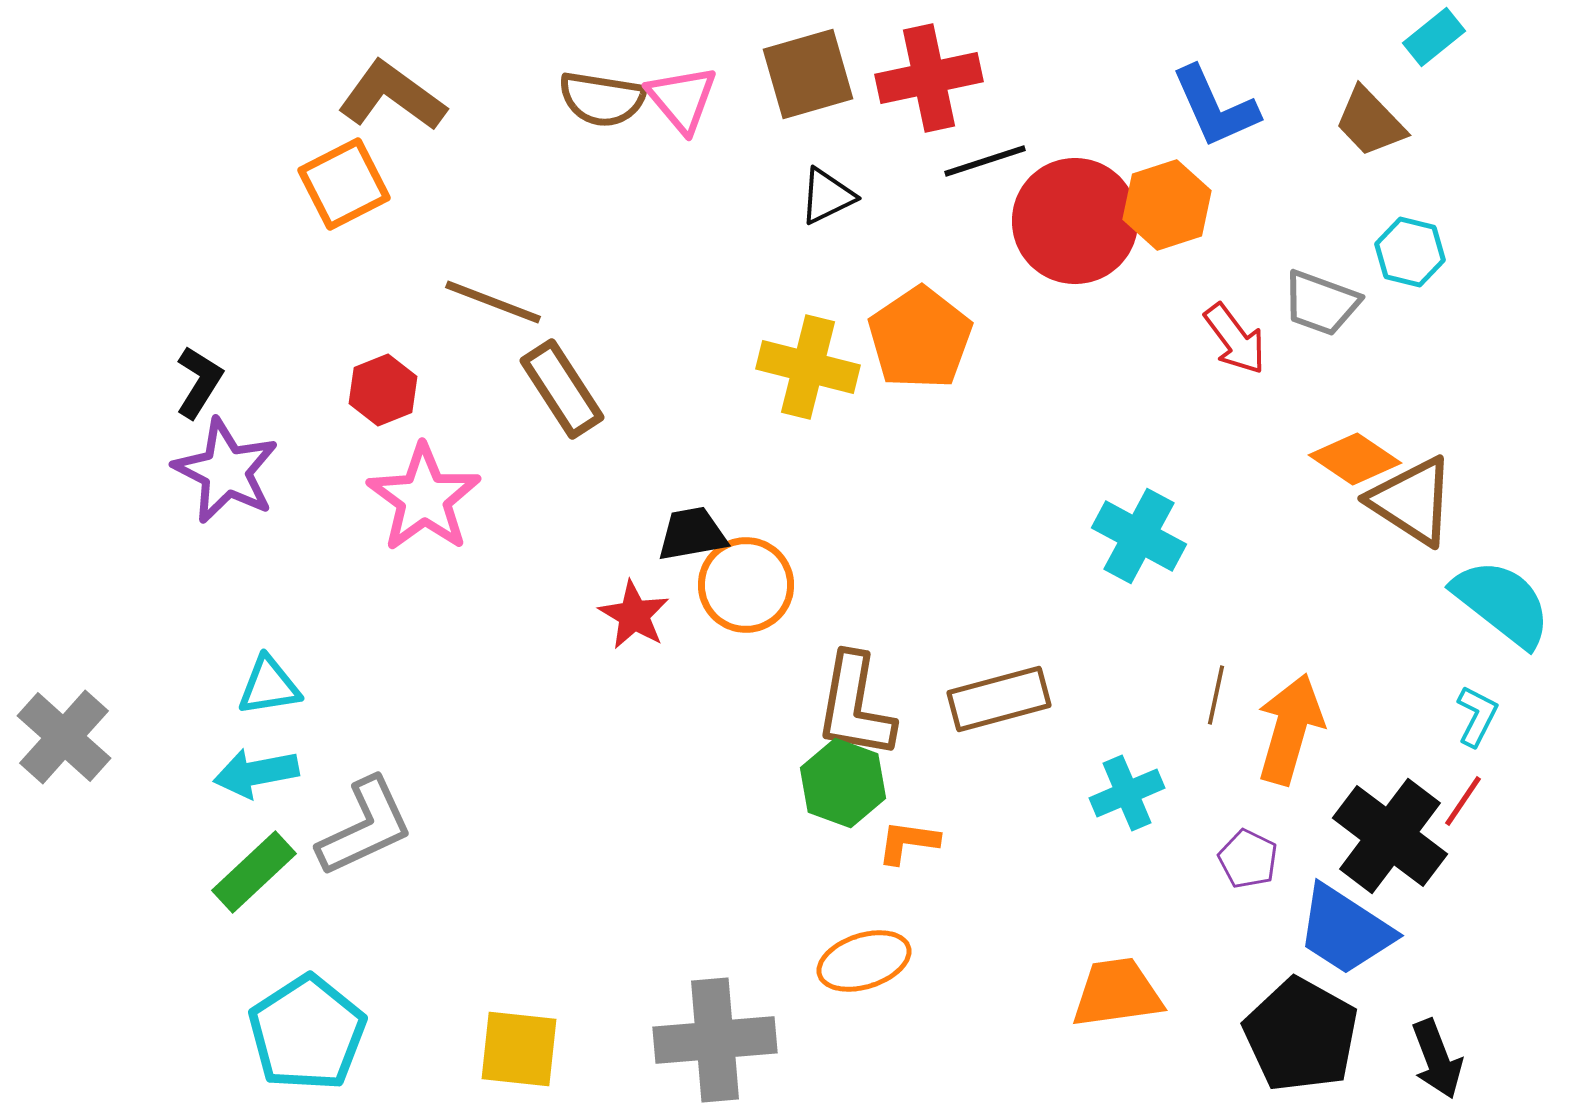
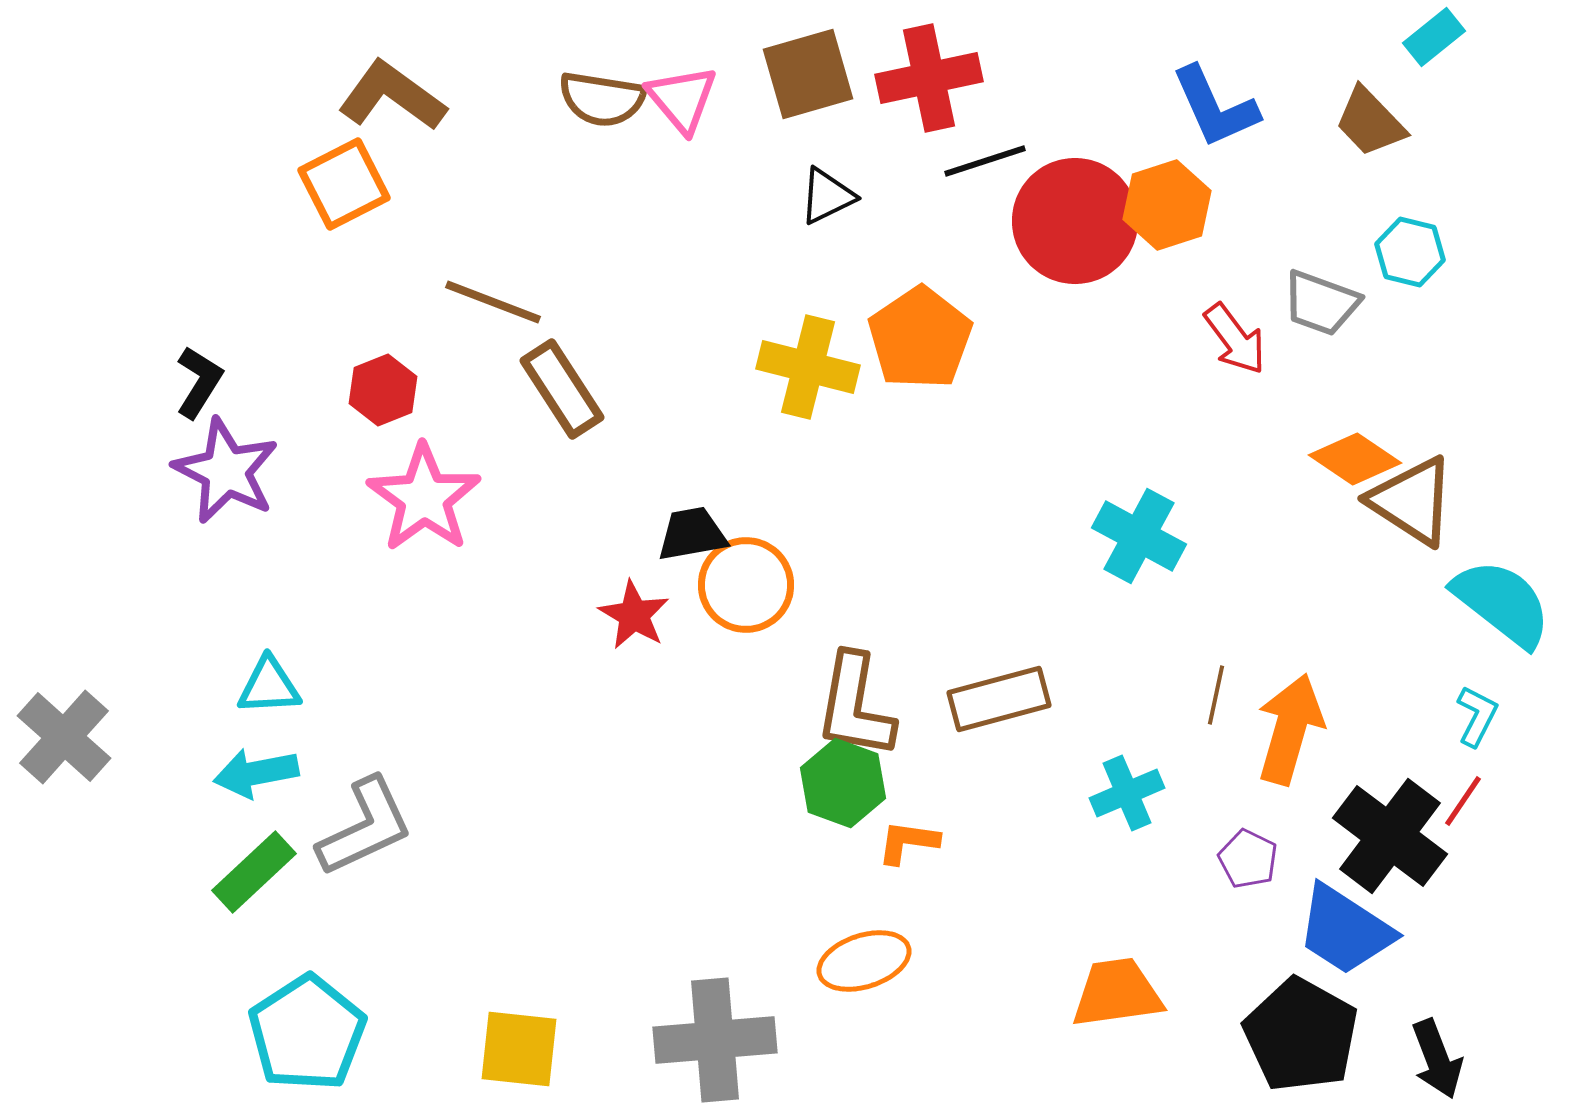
cyan triangle at (269, 686): rotated 6 degrees clockwise
